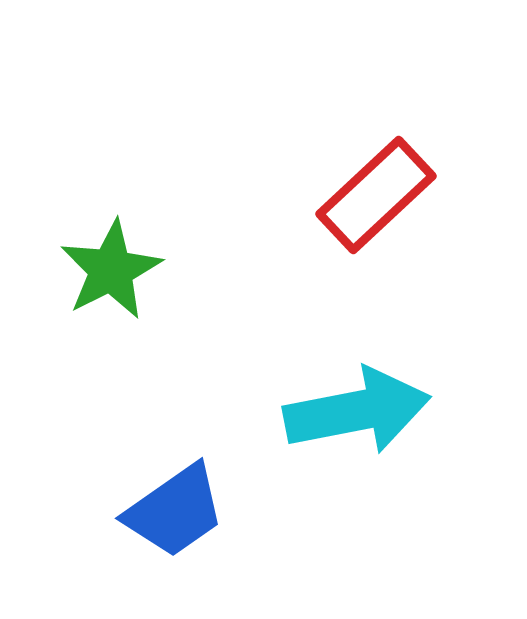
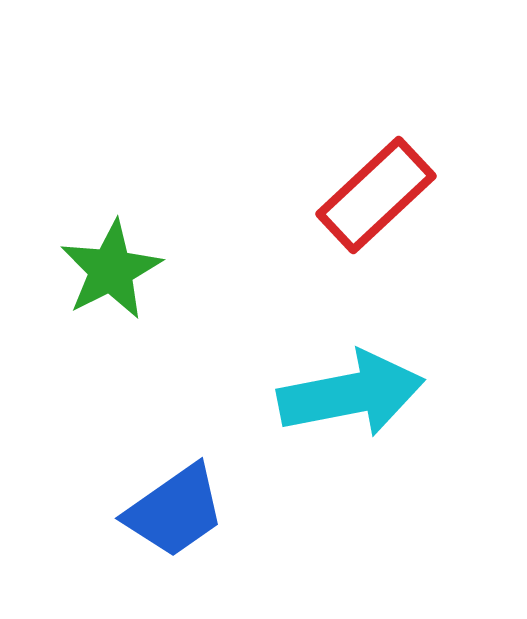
cyan arrow: moved 6 px left, 17 px up
